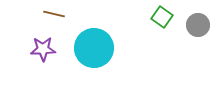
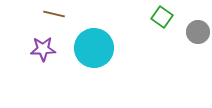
gray circle: moved 7 px down
